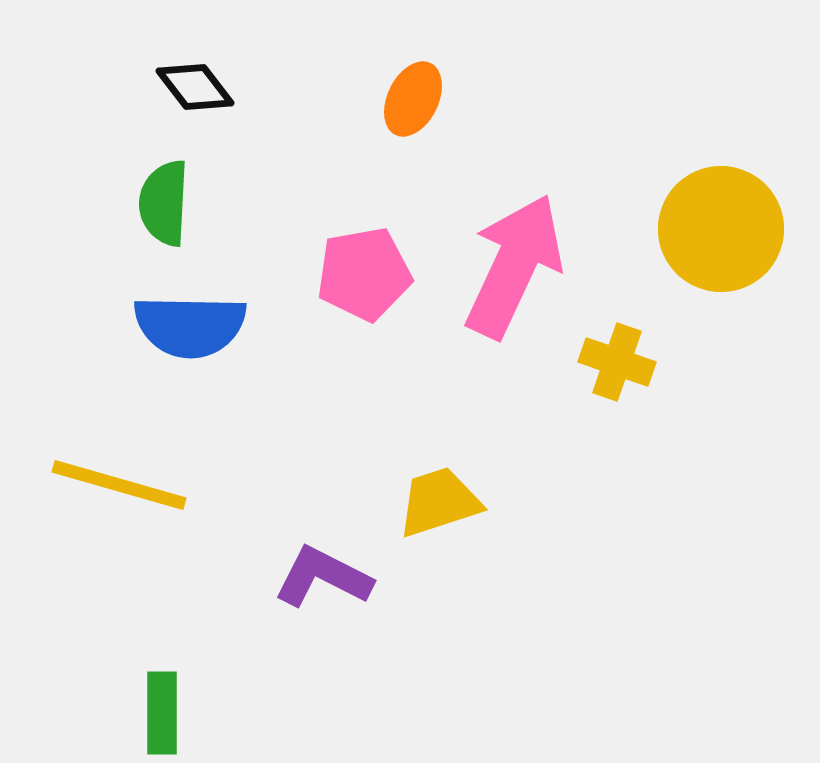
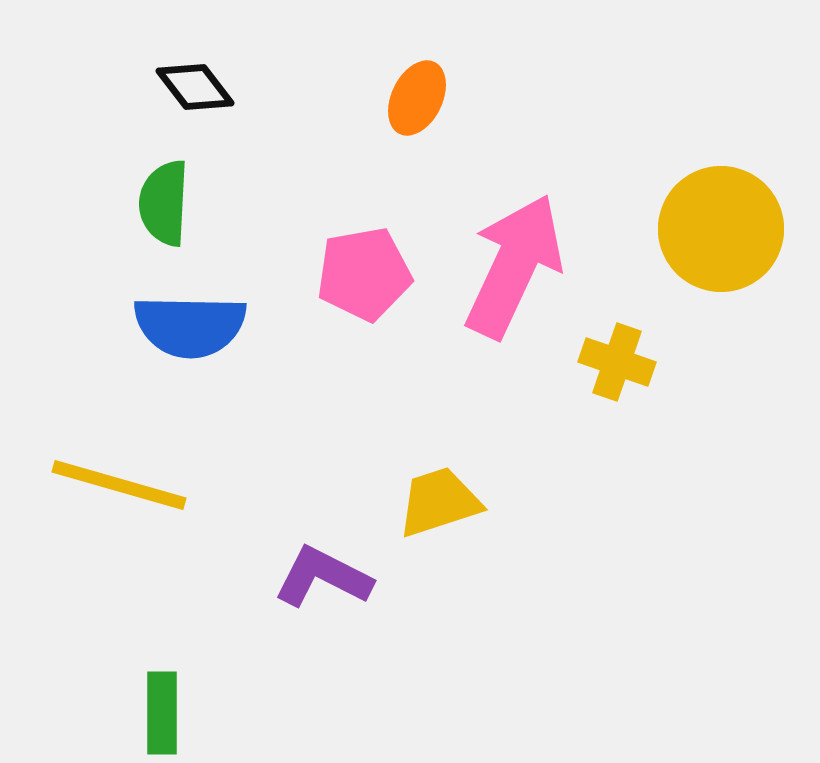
orange ellipse: moved 4 px right, 1 px up
